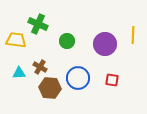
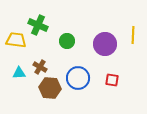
green cross: moved 1 px down
